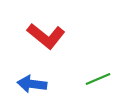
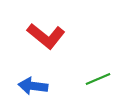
blue arrow: moved 1 px right, 2 px down
